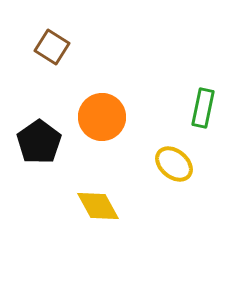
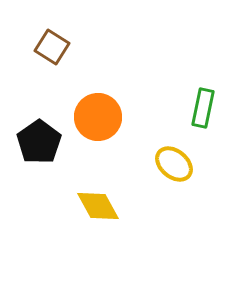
orange circle: moved 4 px left
